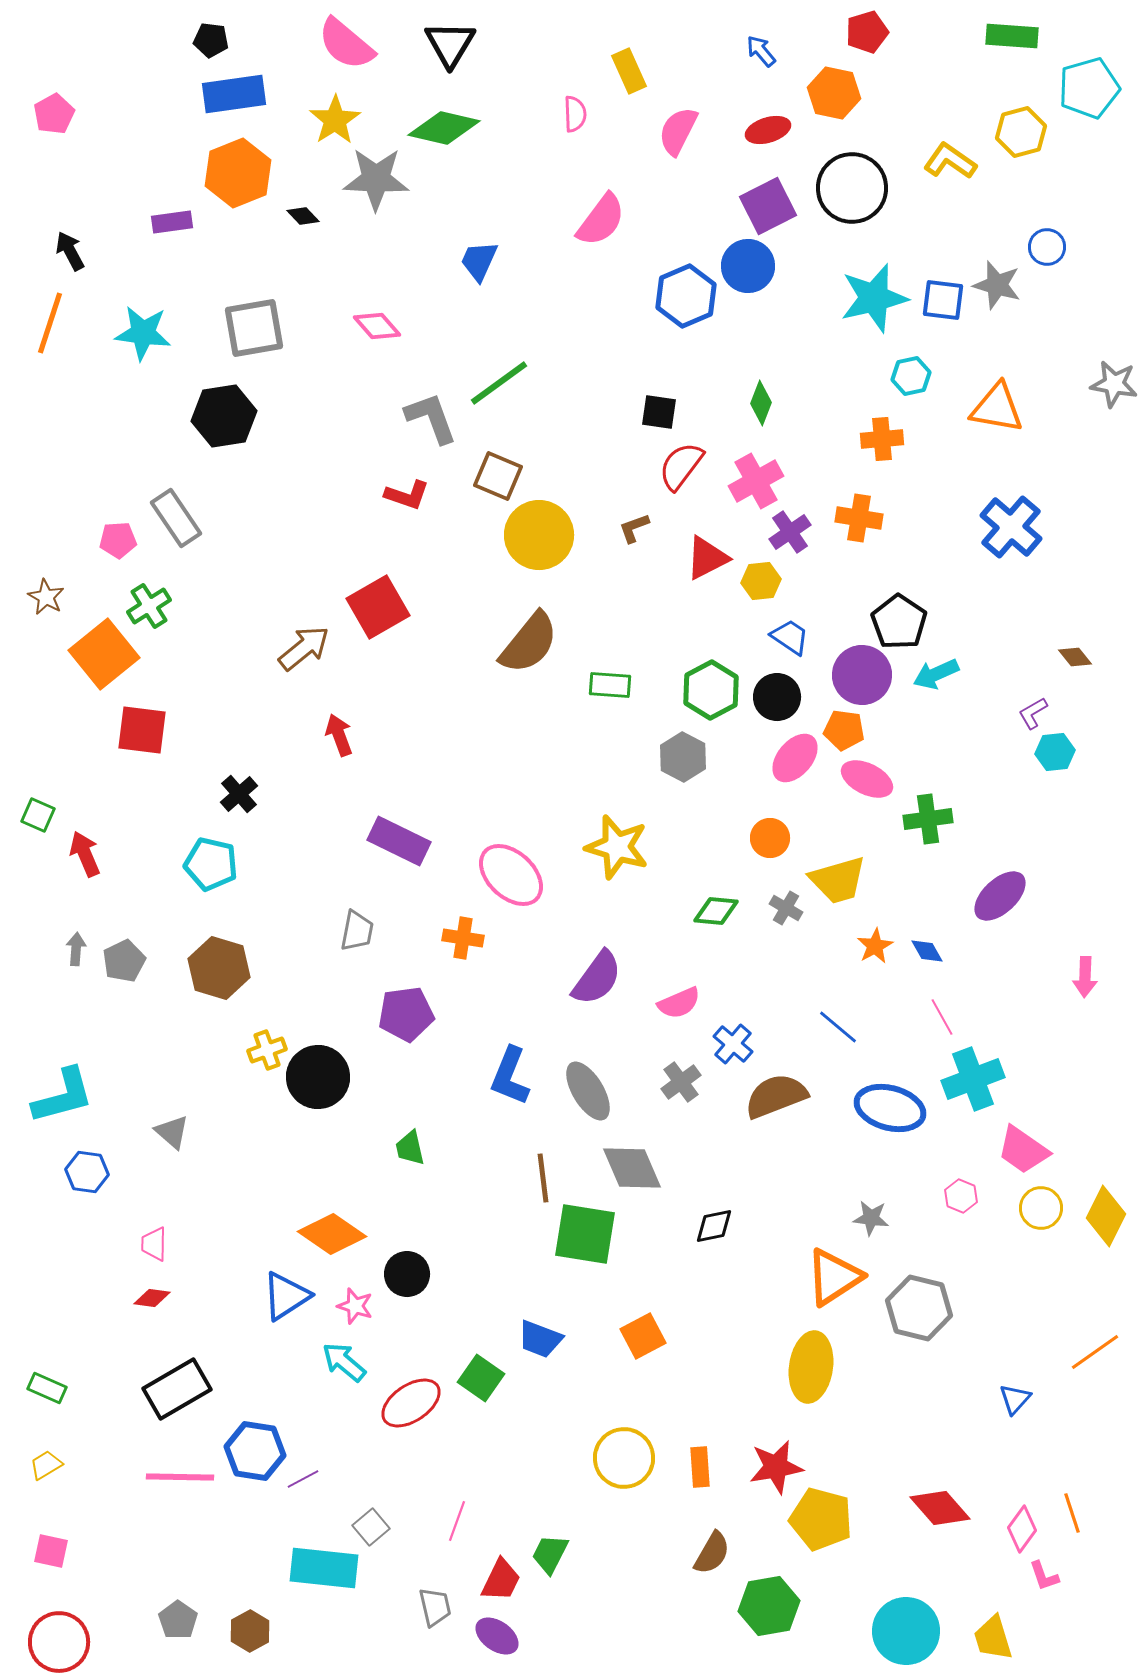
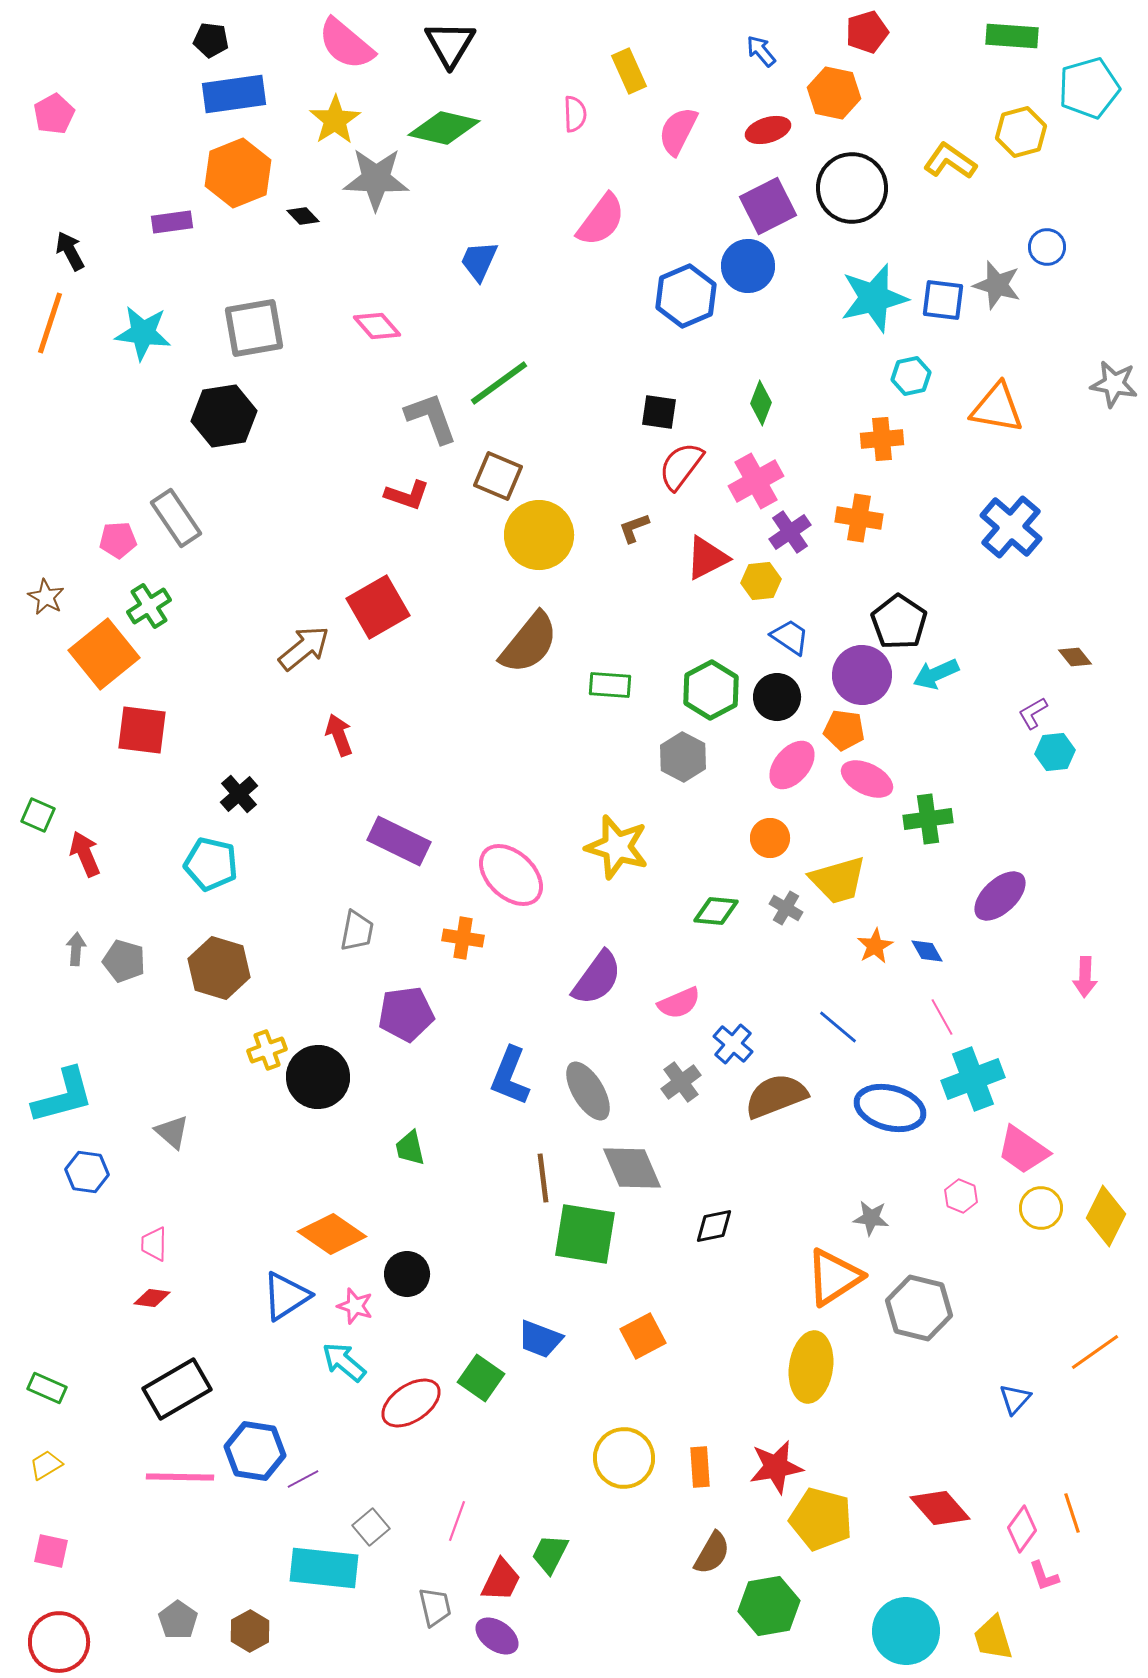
pink ellipse at (795, 758): moved 3 px left, 7 px down
gray pentagon at (124, 961): rotated 30 degrees counterclockwise
